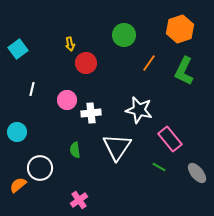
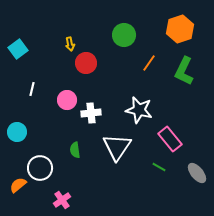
pink cross: moved 17 px left
